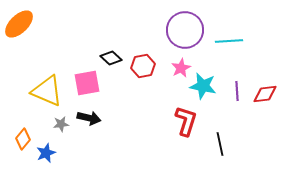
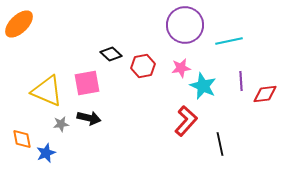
purple circle: moved 5 px up
cyan line: rotated 8 degrees counterclockwise
black diamond: moved 4 px up
pink star: rotated 18 degrees clockwise
cyan star: rotated 12 degrees clockwise
purple line: moved 4 px right, 10 px up
red L-shape: rotated 24 degrees clockwise
orange diamond: moved 1 px left; rotated 50 degrees counterclockwise
